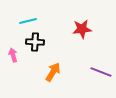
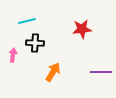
cyan line: moved 1 px left
black cross: moved 1 px down
pink arrow: rotated 24 degrees clockwise
purple line: rotated 20 degrees counterclockwise
